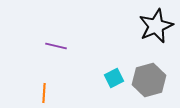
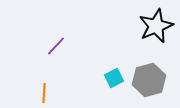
purple line: rotated 60 degrees counterclockwise
